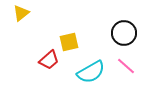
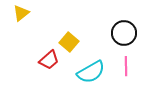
yellow square: rotated 36 degrees counterclockwise
pink line: rotated 48 degrees clockwise
